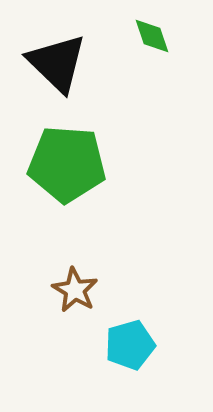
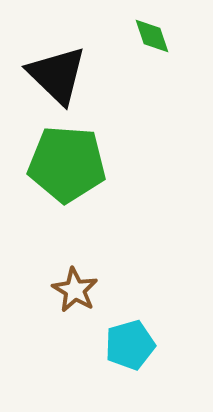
black triangle: moved 12 px down
